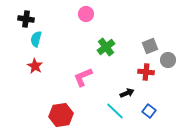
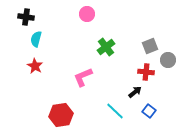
pink circle: moved 1 px right
black cross: moved 2 px up
black arrow: moved 8 px right, 1 px up; rotated 16 degrees counterclockwise
